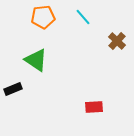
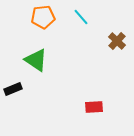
cyan line: moved 2 px left
